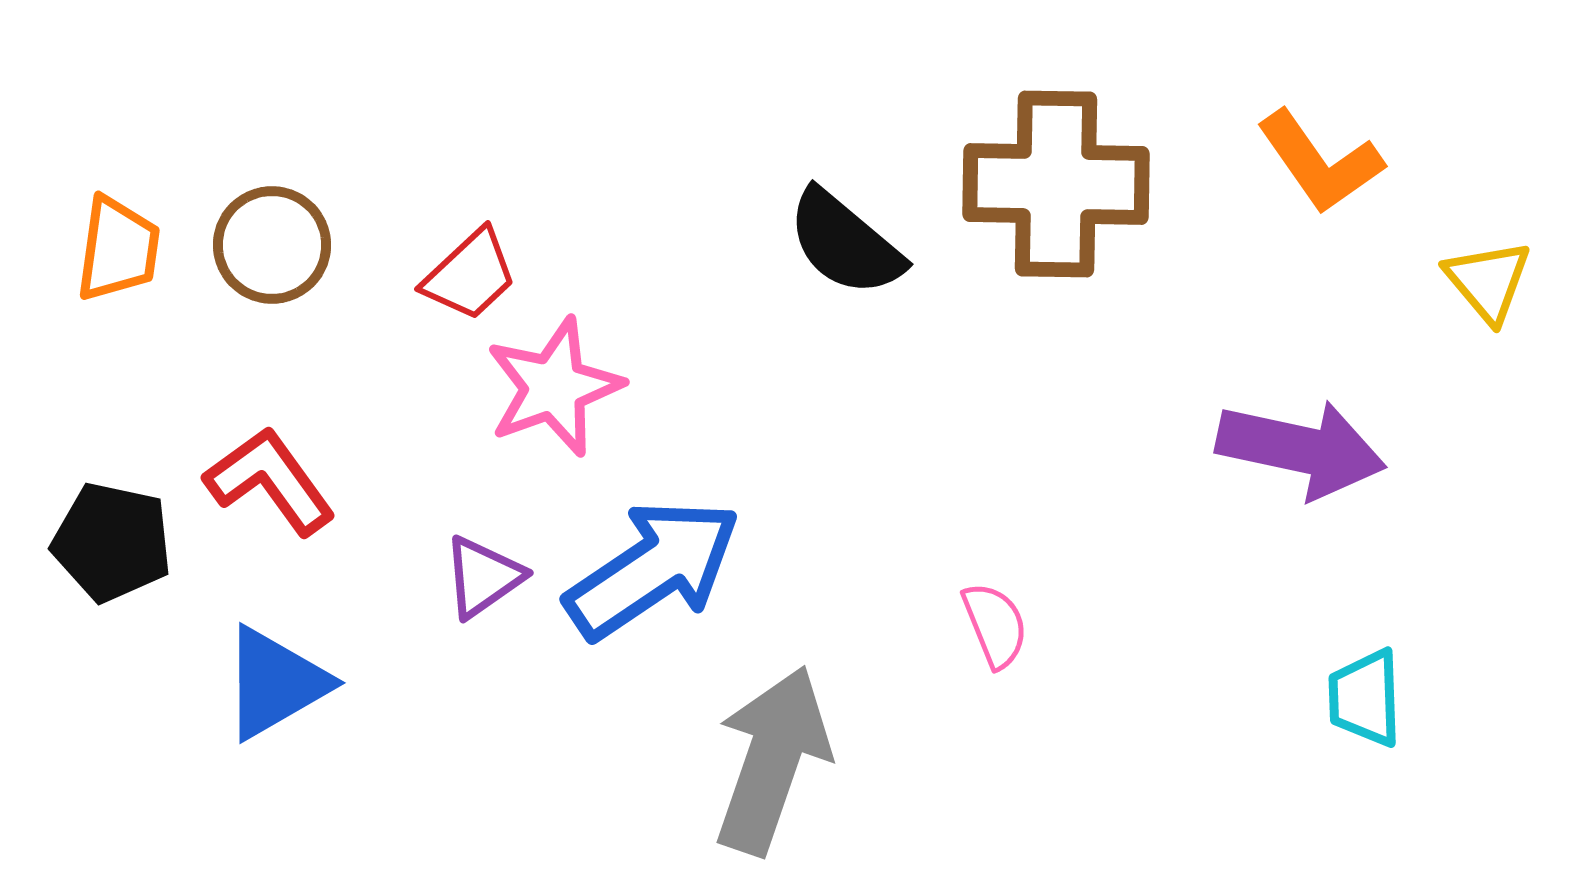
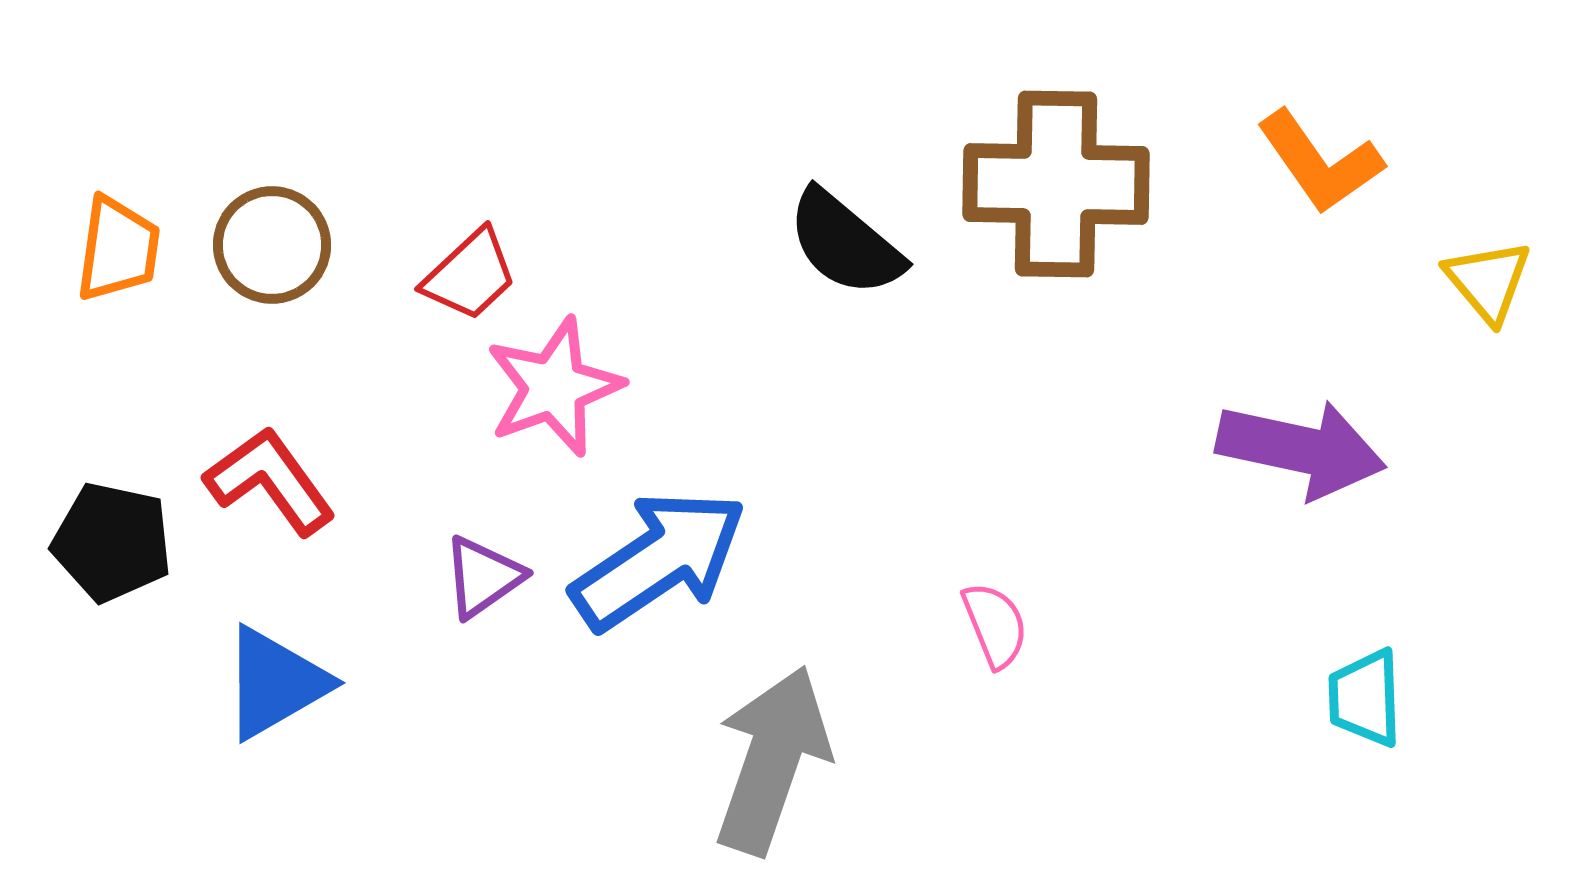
blue arrow: moved 6 px right, 9 px up
